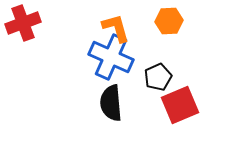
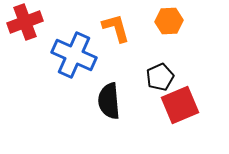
red cross: moved 2 px right, 1 px up
blue cross: moved 37 px left, 2 px up
black pentagon: moved 2 px right
black semicircle: moved 2 px left, 2 px up
